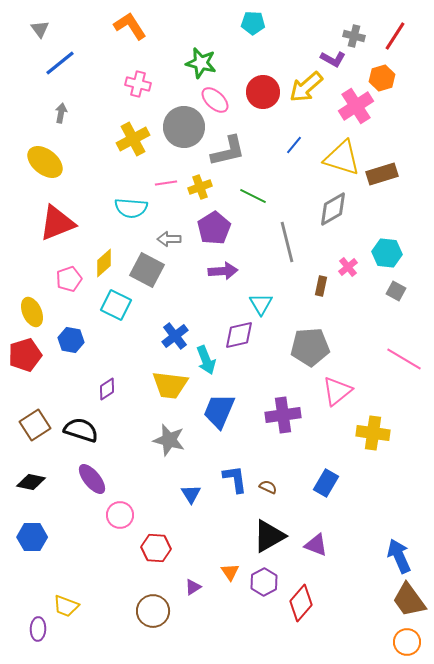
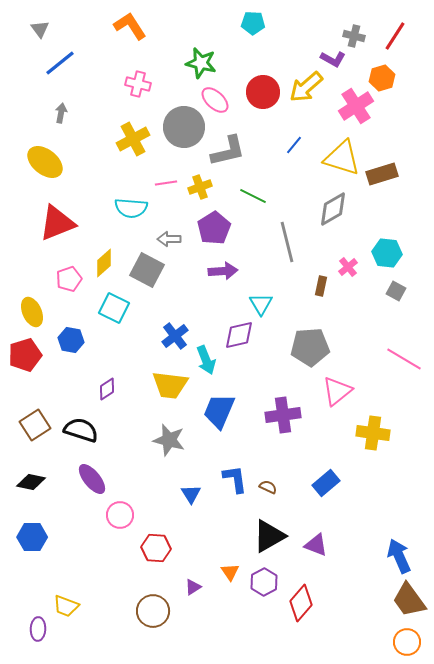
cyan square at (116, 305): moved 2 px left, 3 px down
blue rectangle at (326, 483): rotated 20 degrees clockwise
